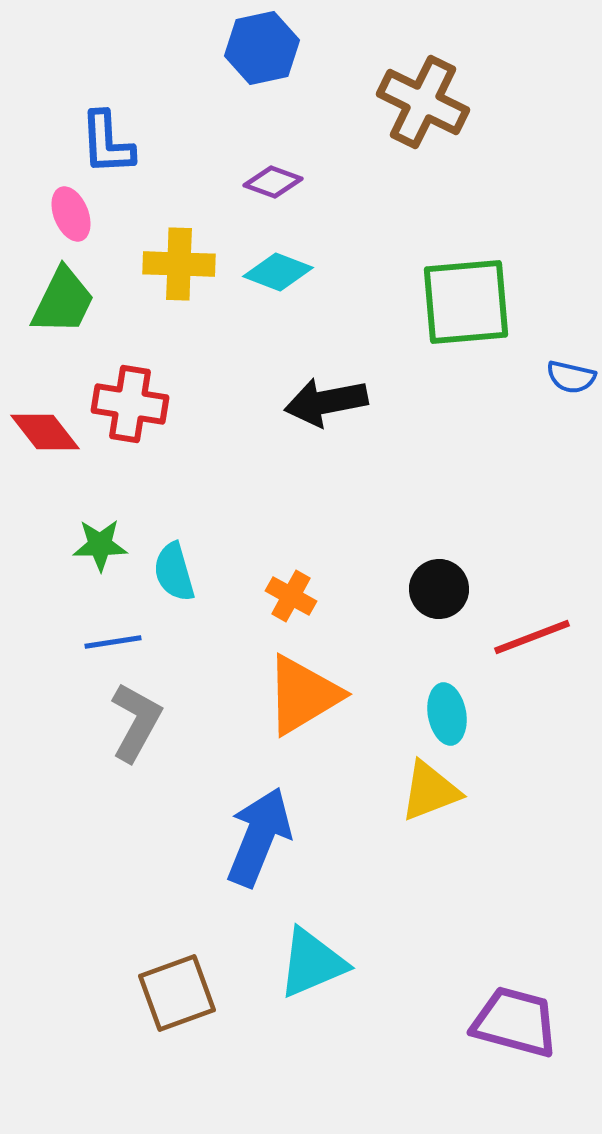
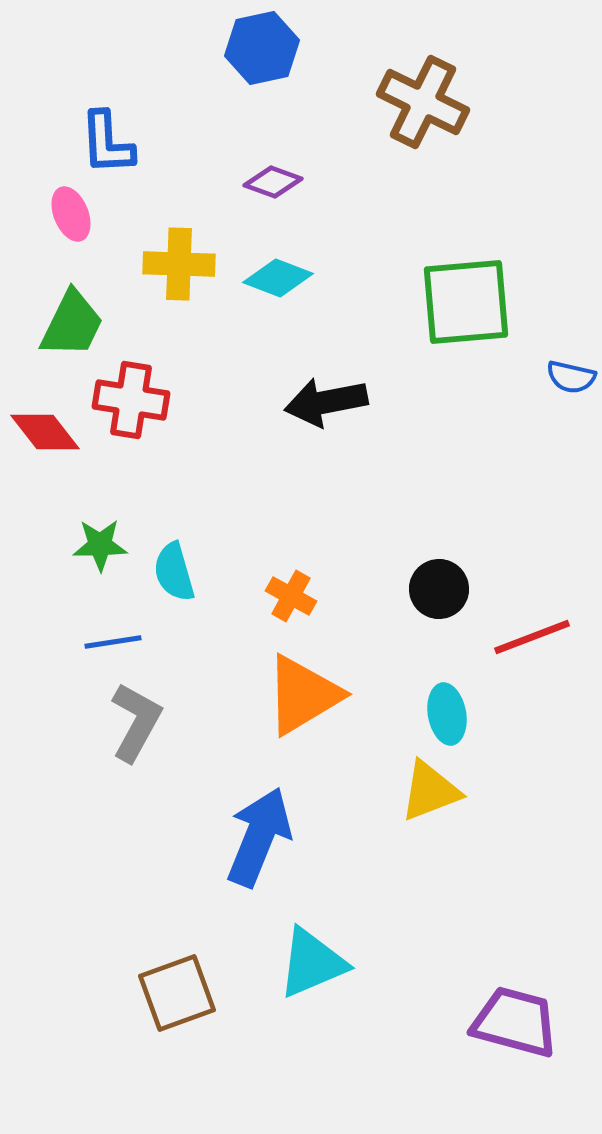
cyan diamond: moved 6 px down
green trapezoid: moved 9 px right, 23 px down
red cross: moved 1 px right, 4 px up
